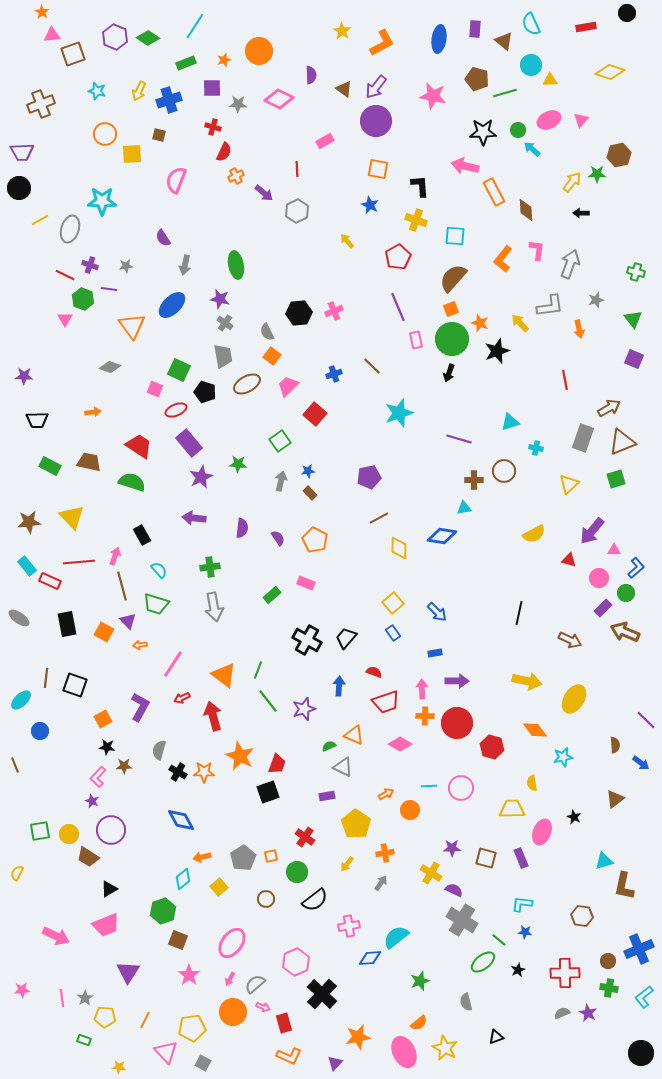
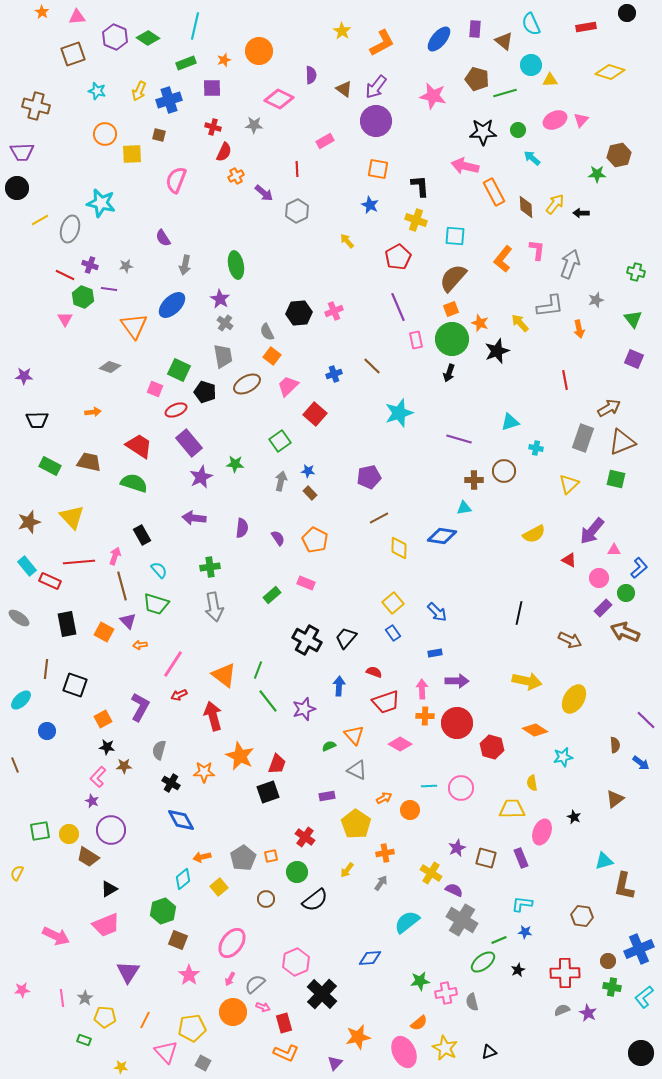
cyan line at (195, 26): rotated 20 degrees counterclockwise
pink triangle at (52, 35): moved 25 px right, 18 px up
blue ellipse at (439, 39): rotated 32 degrees clockwise
brown cross at (41, 104): moved 5 px left, 2 px down; rotated 36 degrees clockwise
gray star at (238, 104): moved 16 px right, 21 px down
pink ellipse at (549, 120): moved 6 px right
cyan arrow at (532, 149): moved 9 px down
yellow arrow at (572, 182): moved 17 px left, 22 px down
black circle at (19, 188): moved 2 px left
cyan star at (102, 201): moved 1 px left, 2 px down; rotated 12 degrees clockwise
brown diamond at (526, 210): moved 3 px up
green hexagon at (83, 299): moved 2 px up
purple star at (220, 299): rotated 18 degrees clockwise
orange triangle at (132, 326): moved 2 px right
green star at (238, 464): moved 3 px left
blue star at (308, 471): rotated 16 degrees clockwise
green square at (616, 479): rotated 30 degrees clockwise
green semicircle at (132, 482): moved 2 px right, 1 px down
brown star at (29, 522): rotated 10 degrees counterclockwise
red triangle at (569, 560): rotated 14 degrees clockwise
blue L-shape at (636, 568): moved 3 px right
brown line at (46, 678): moved 9 px up
red arrow at (182, 698): moved 3 px left, 3 px up
orange diamond at (535, 730): rotated 20 degrees counterclockwise
blue circle at (40, 731): moved 7 px right
orange triangle at (354, 735): rotated 25 degrees clockwise
gray triangle at (343, 767): moved 14 px right, 3 px down
black cross at (178, 772): moved 7 px left, 11 px down
orange arrow at (386, 794): moved 2 px left, 4 px down
purple star at (452, 848): moved 5 px right; rotated 24 degrees counterclockwise
yellow arrow at (347, 864): moved 6 px down
pink cross at (349, 926): moved 97 px right, 67 px down
cyan semicircle at (396, 937): moved 11 px right, 15 px up
green line at (499, 940): rotated 63 degrees counterclockwise
green star at (420, 981): rotated 12 degrees clockwise
green cross at (609, 988): moved 3 px right, 1 px up
gray semicircle at (466, 1002): moved 6 px right
gray semicircle at (562, 1013): moved 3 px up
black triangle at (496, 1037): moved 7 px left, 15 px down
orange L-shape at (289, 1056): moved 3 px left, 3 px up
yellow star at (119, 1067): moved 2 px right
